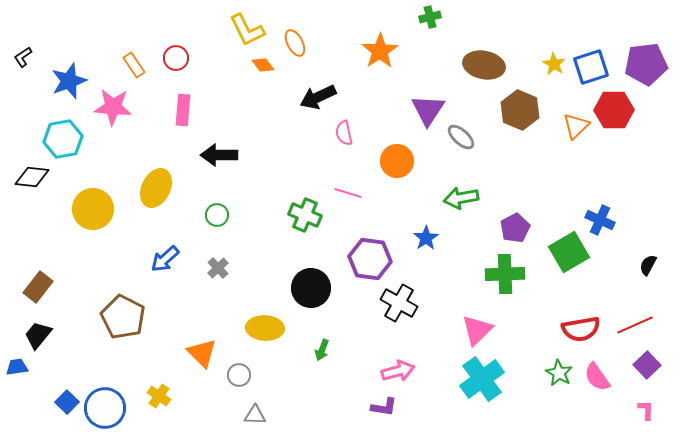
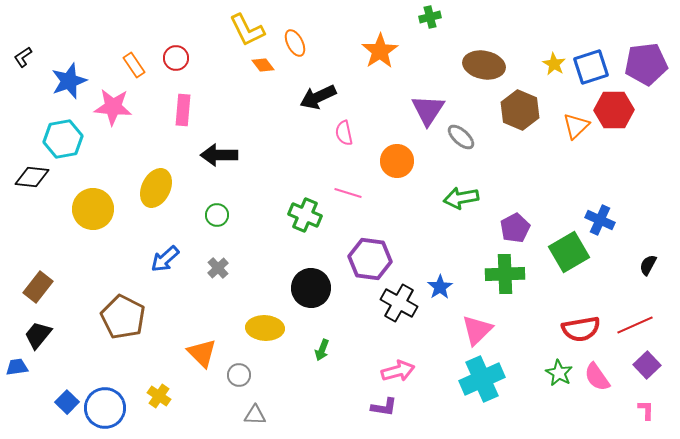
blue star at (426, 238): moved 14 px right, 49 px down
cyan cross at (482, 379): rotated 12 degrees clockwise
